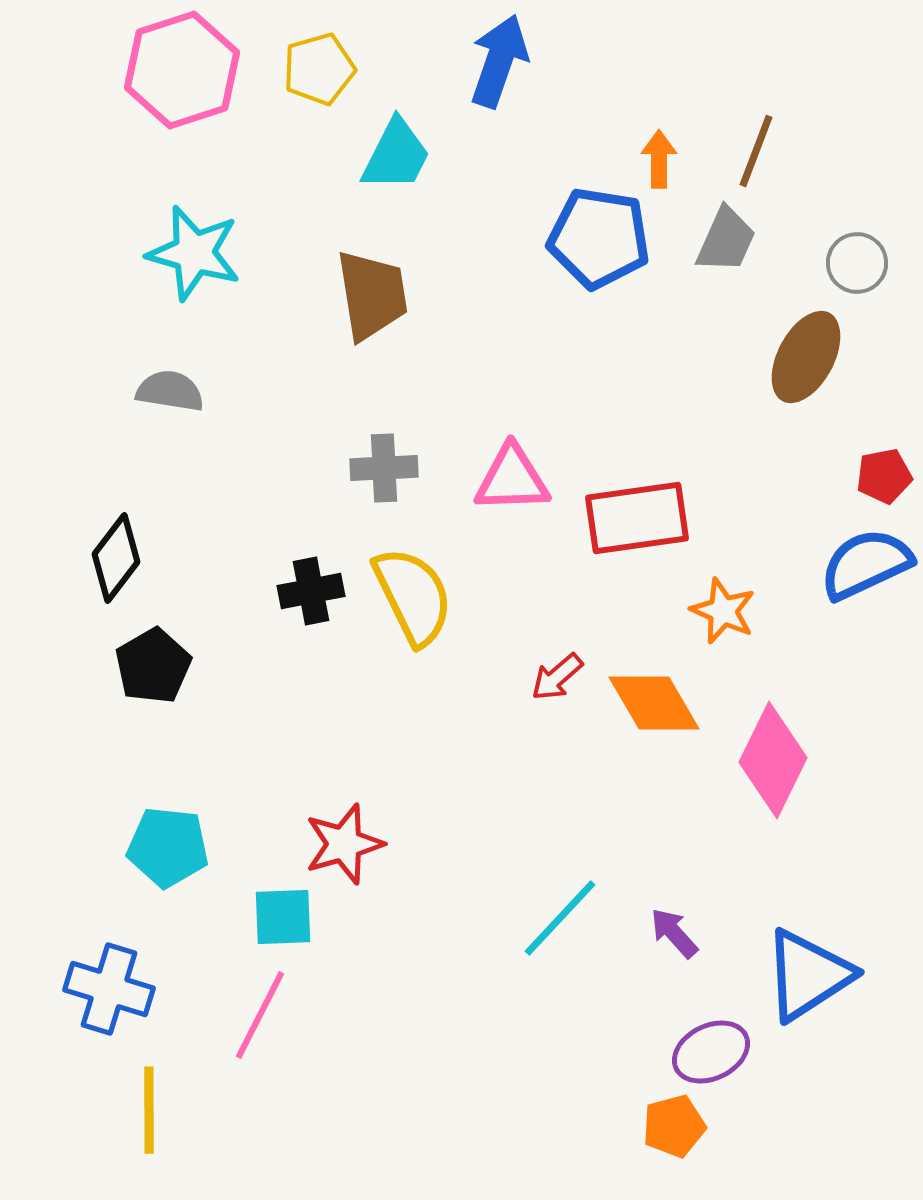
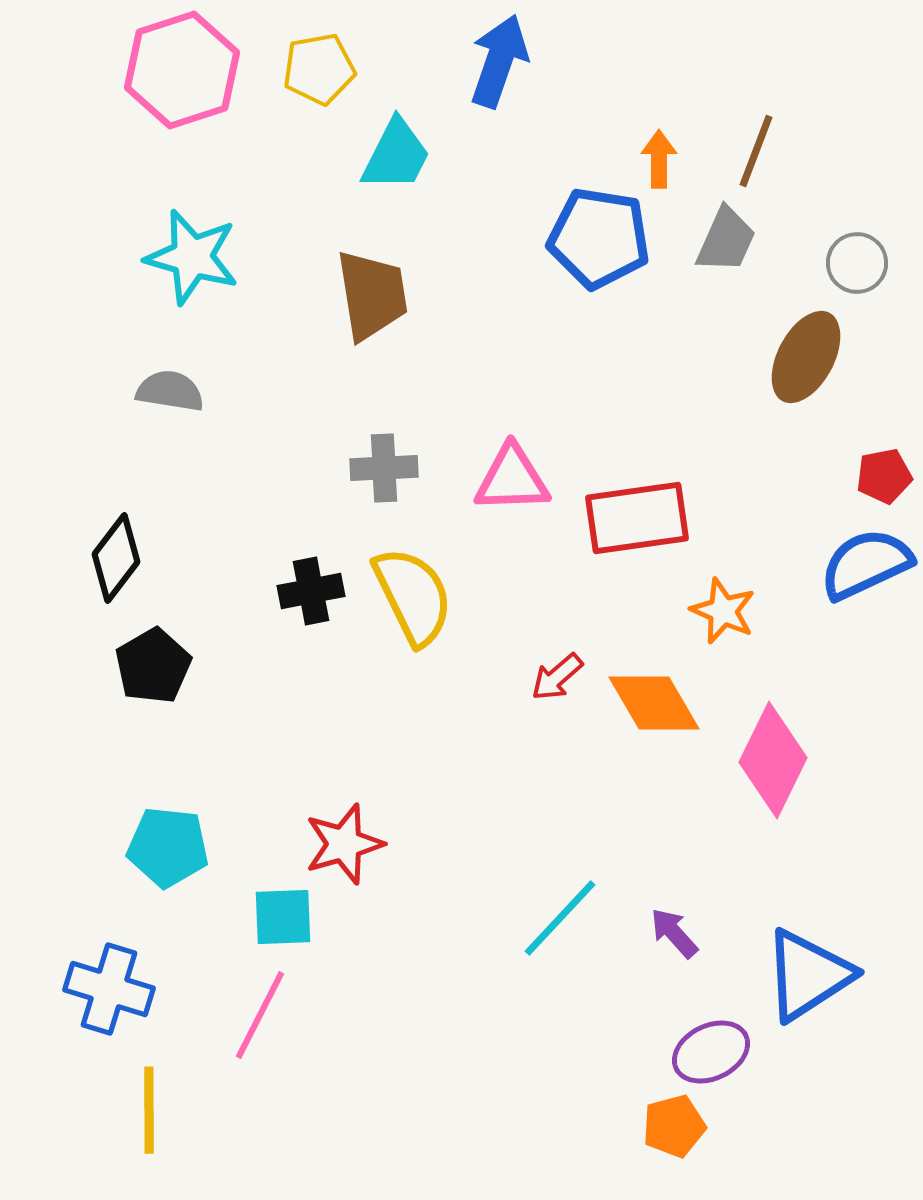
yellow pentagon: rotated 6 degrees clockwise
cyan star: moved 2 px left, 4 px down
